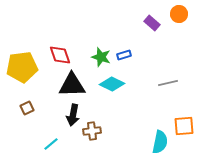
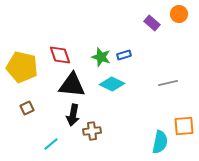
yellow pentagon: rotated 20 degrees clockwise
black triangle: rotated 8 degrees clockwise
